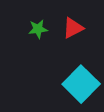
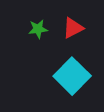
cyan square: moved 9 px left, 8 px up
